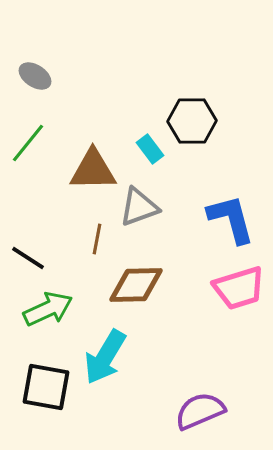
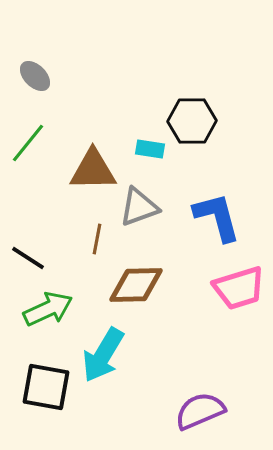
gray ellipse: rotated 12 degrees clockwise
cyan rectangle: rotated 44 degrees counterclockwise
blue L-shape: moved 14 px left, 2 px up
cyan arrow: moved 2 px left, 2 px up
